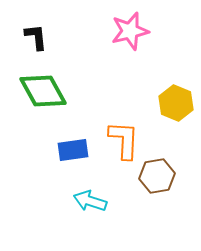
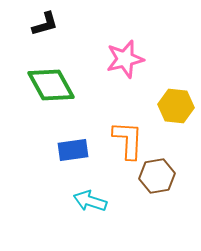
pink star: moved 5 px left, 28 px down
black L-shape: moved 9 px right, 13 px up; rotated 80 degrees clockwise
green diamond: moved 8 px right, 6 px up
yellow hexagon: moved 3 px down; rotated 16 degrees counterclockwise
orange L-shape: moved 4 px right
